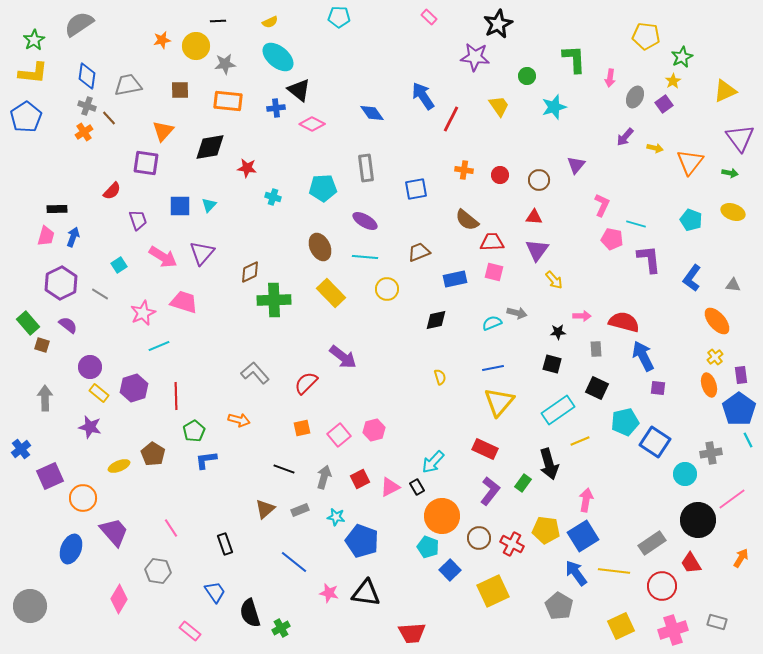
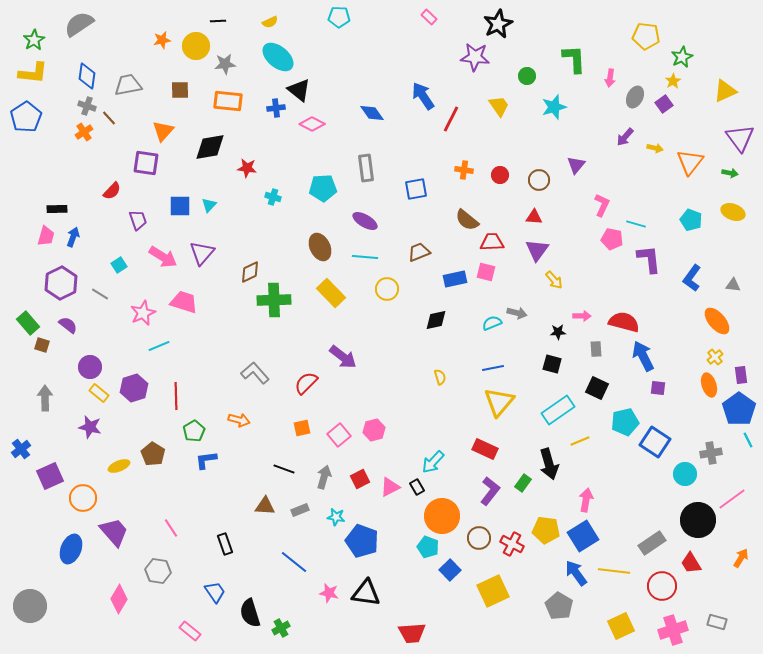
pink square at (494, 272): moved 8 px left
brown triangle at (265, 509): moved 3 px up; rotated 45 degrees clockwise
